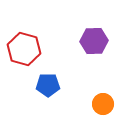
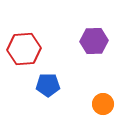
red hexagon: rotated 20 degrees counterclockwise
